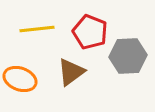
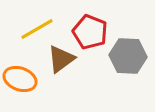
yellow line: rotated 24 degrees counterclockwise
gray hexagon: rotated 6 degrees clockwise
brown triangle: moved 10 px left, 13 px up
